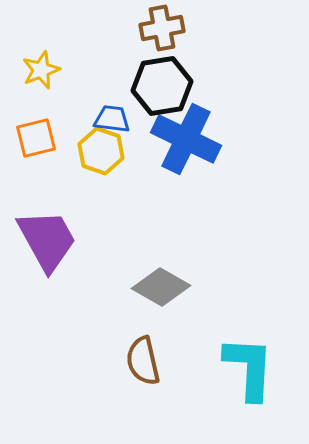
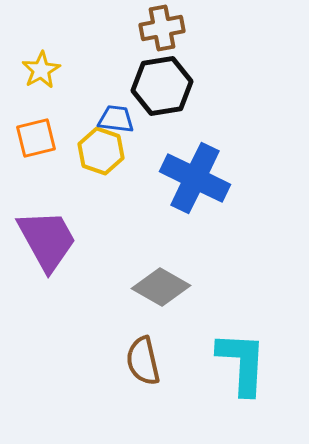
yellow star: rotated 9 degrees counterclockwise
blue trapezoid: moved 4 px right
blue cross: moved 9 px right, 39 px down
cyan L-shape: moved 7 px left, 5 px up
